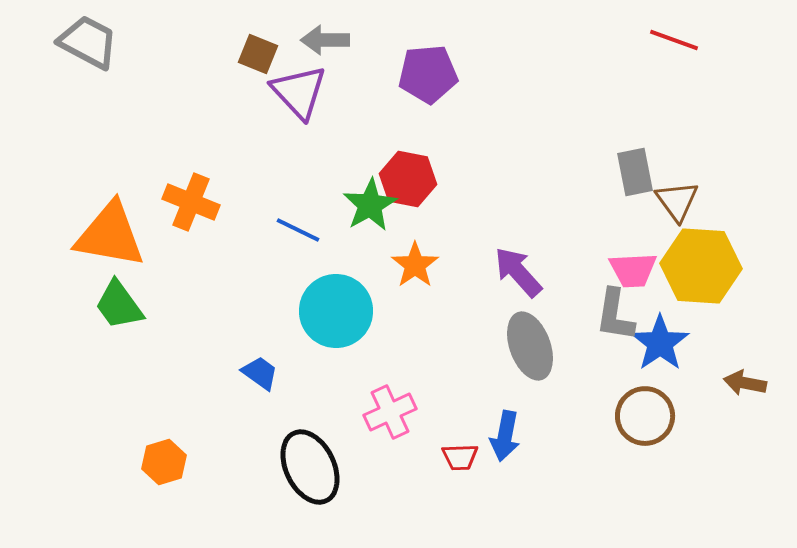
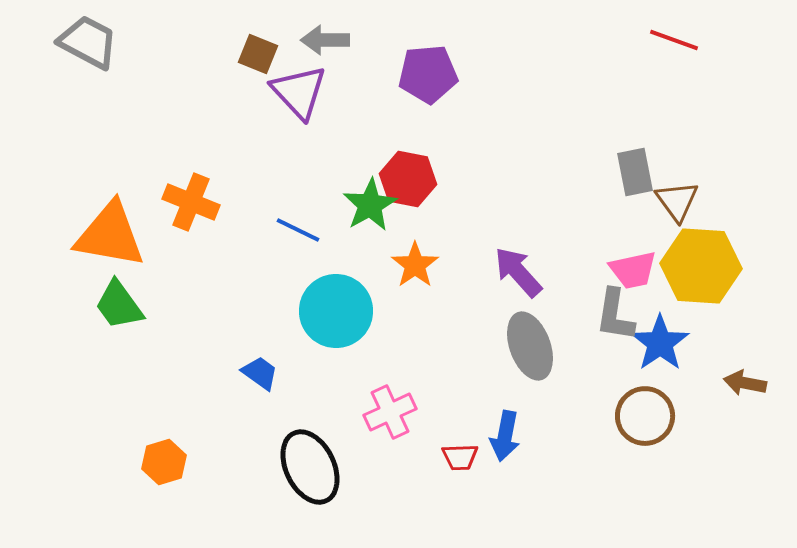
pink trapezoid: rotated 9 degrees counterclockwise
